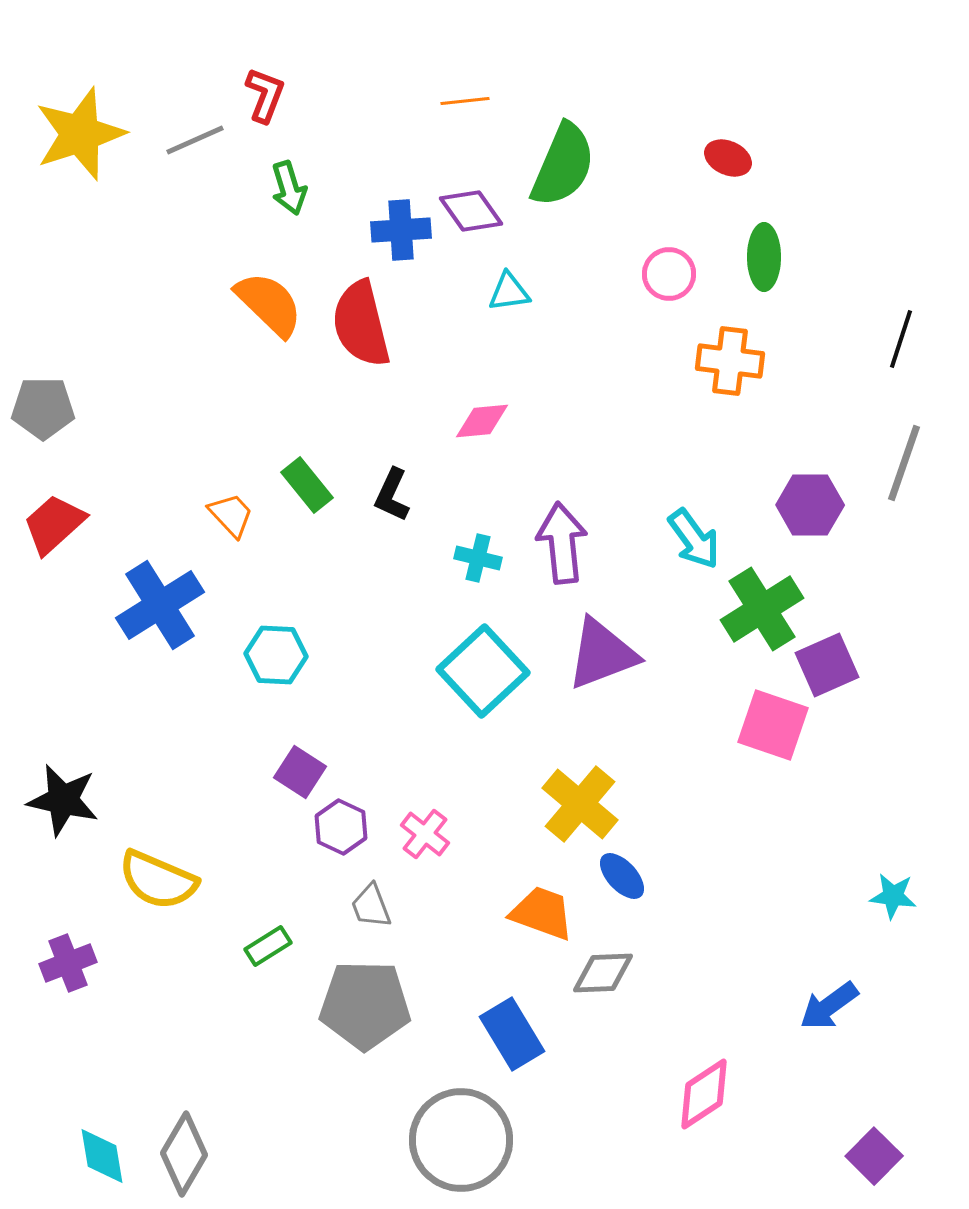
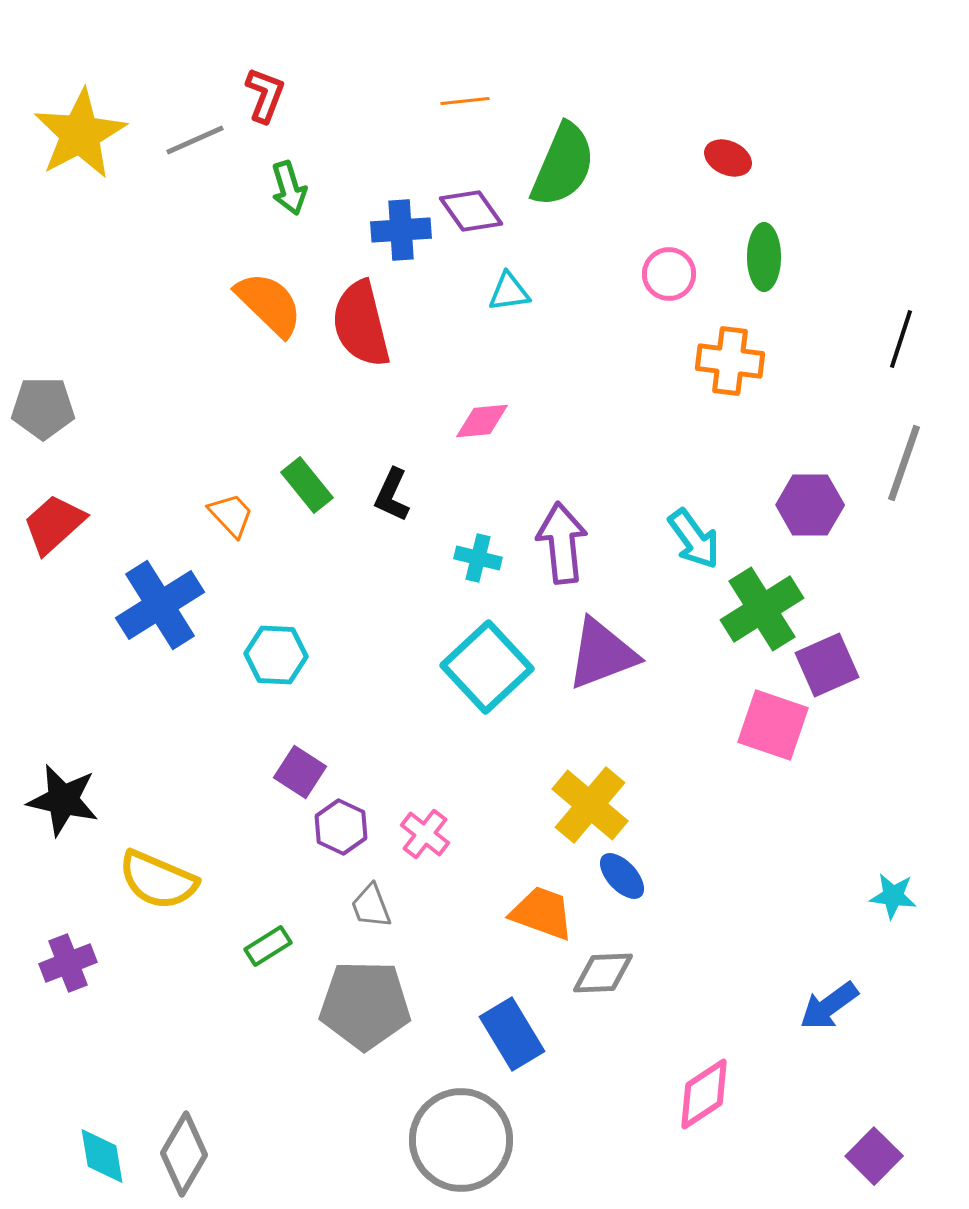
yellow star at (80, 134): rotated 10 degrees counterclockwise
cyan square at (483, 671): moved 4 px right, 4 px up
yellow cross at (580, 804): moved 10 px right, 1 px down
